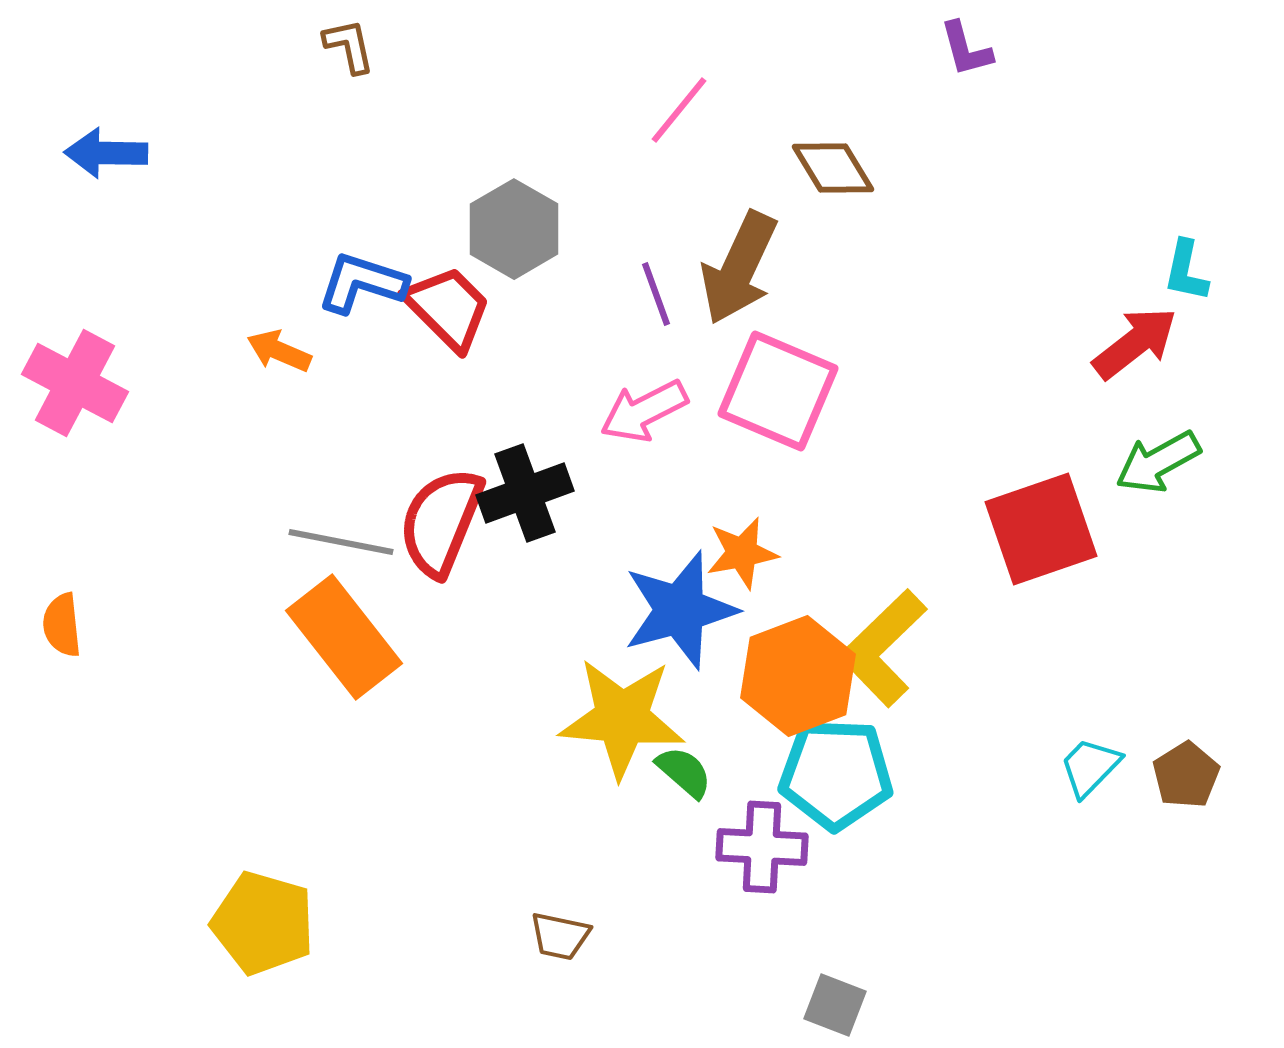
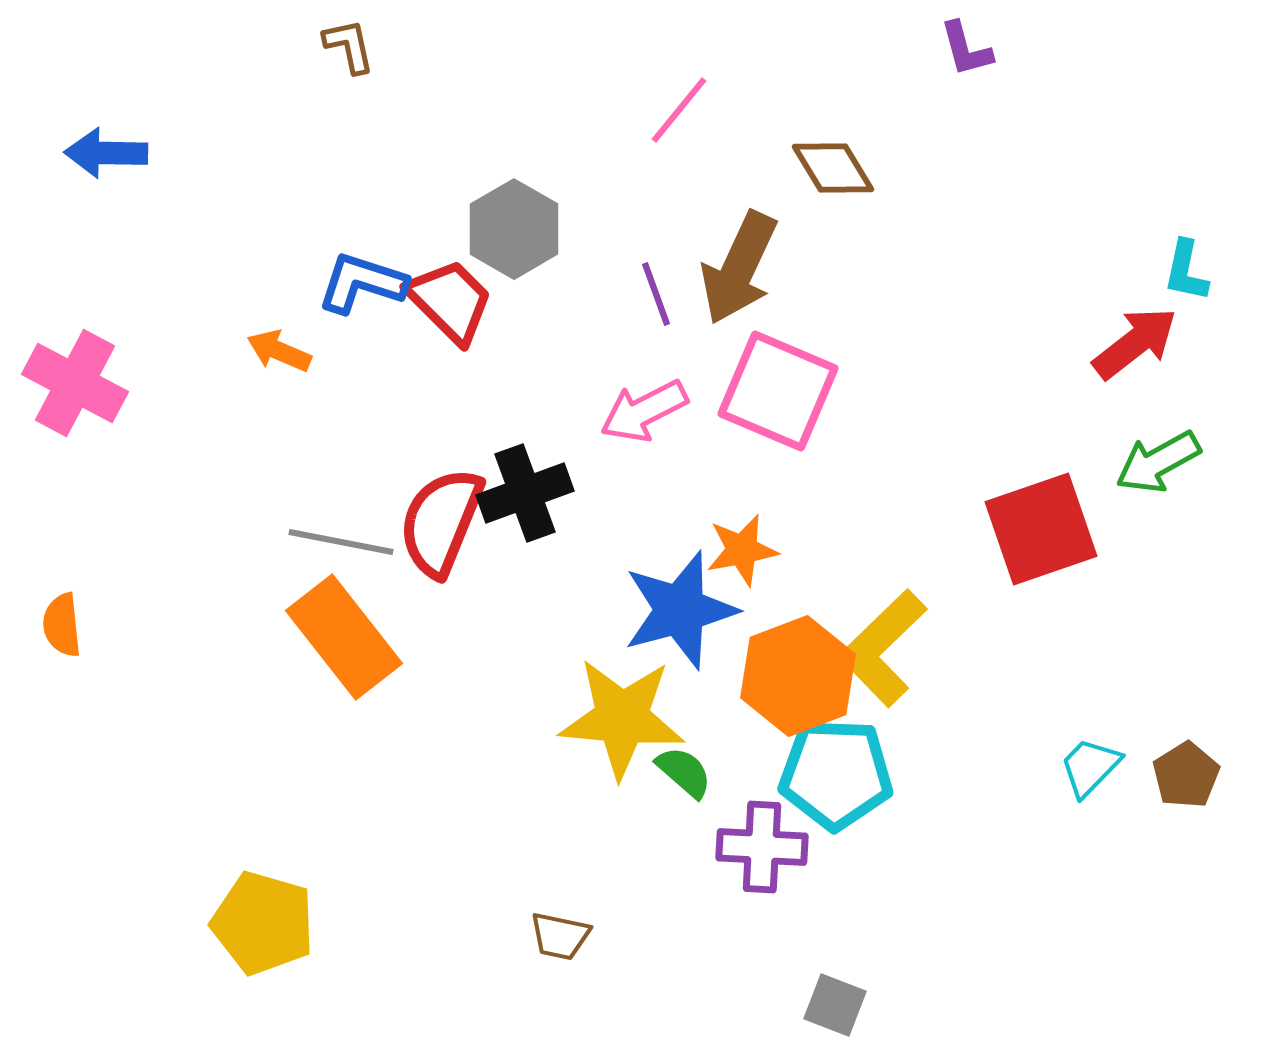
red trapezoid: moved 2 px right, 7 px up
orange star: moved 3 px up
